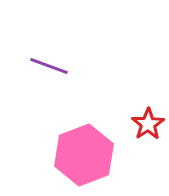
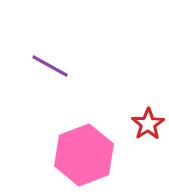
purple line: moved 1 px right; rotated 9 degrees clockwise
